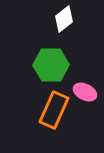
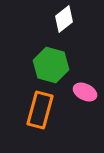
green hexagon: rotated 16 degrees clockwise
orange rectangle: moved 14 px left; rotated 9 degrees counterclockwise
